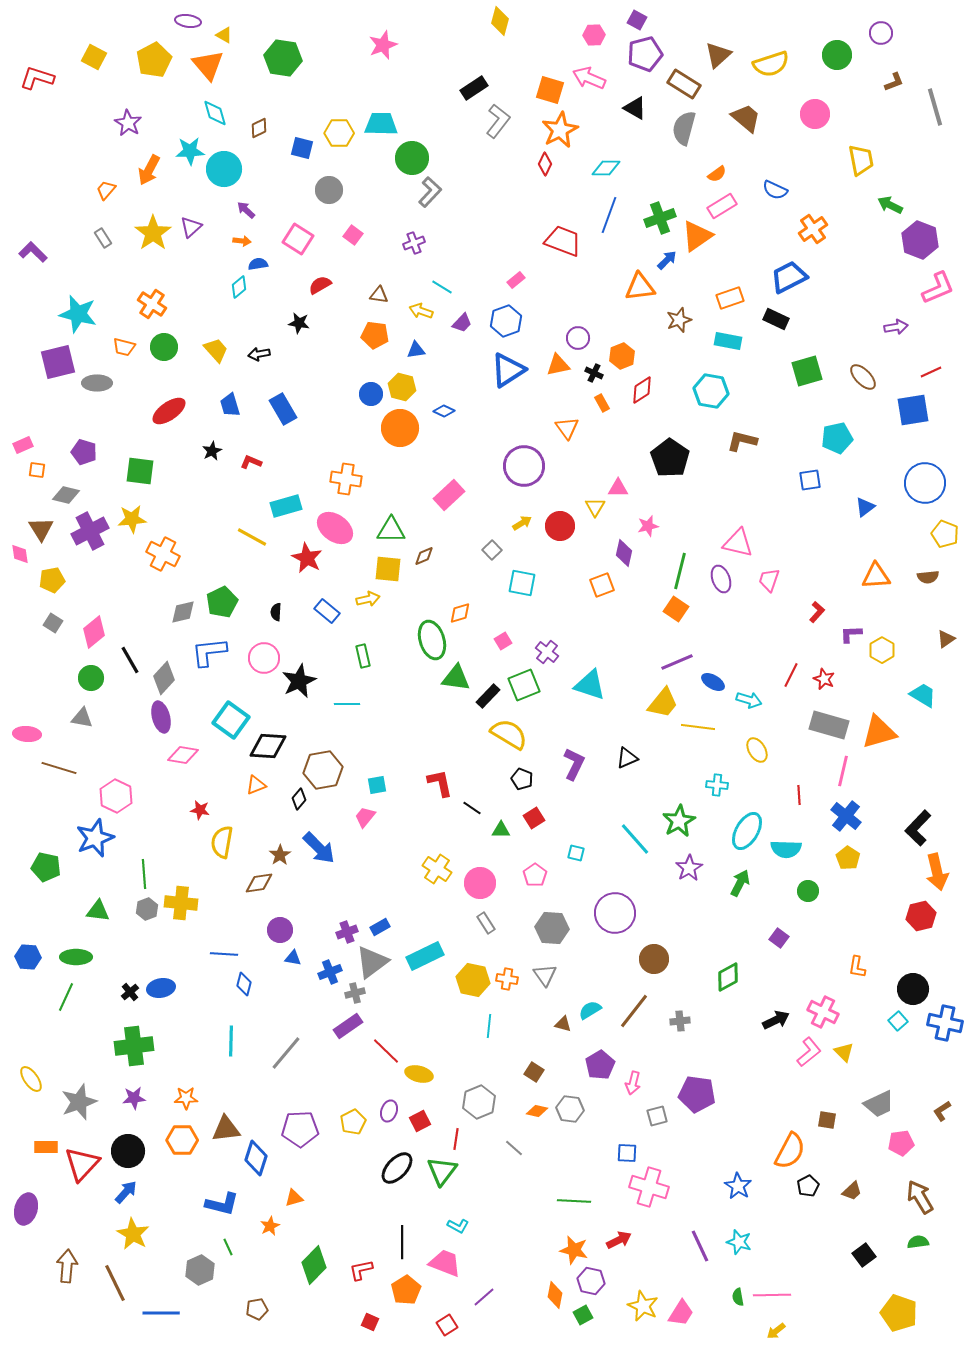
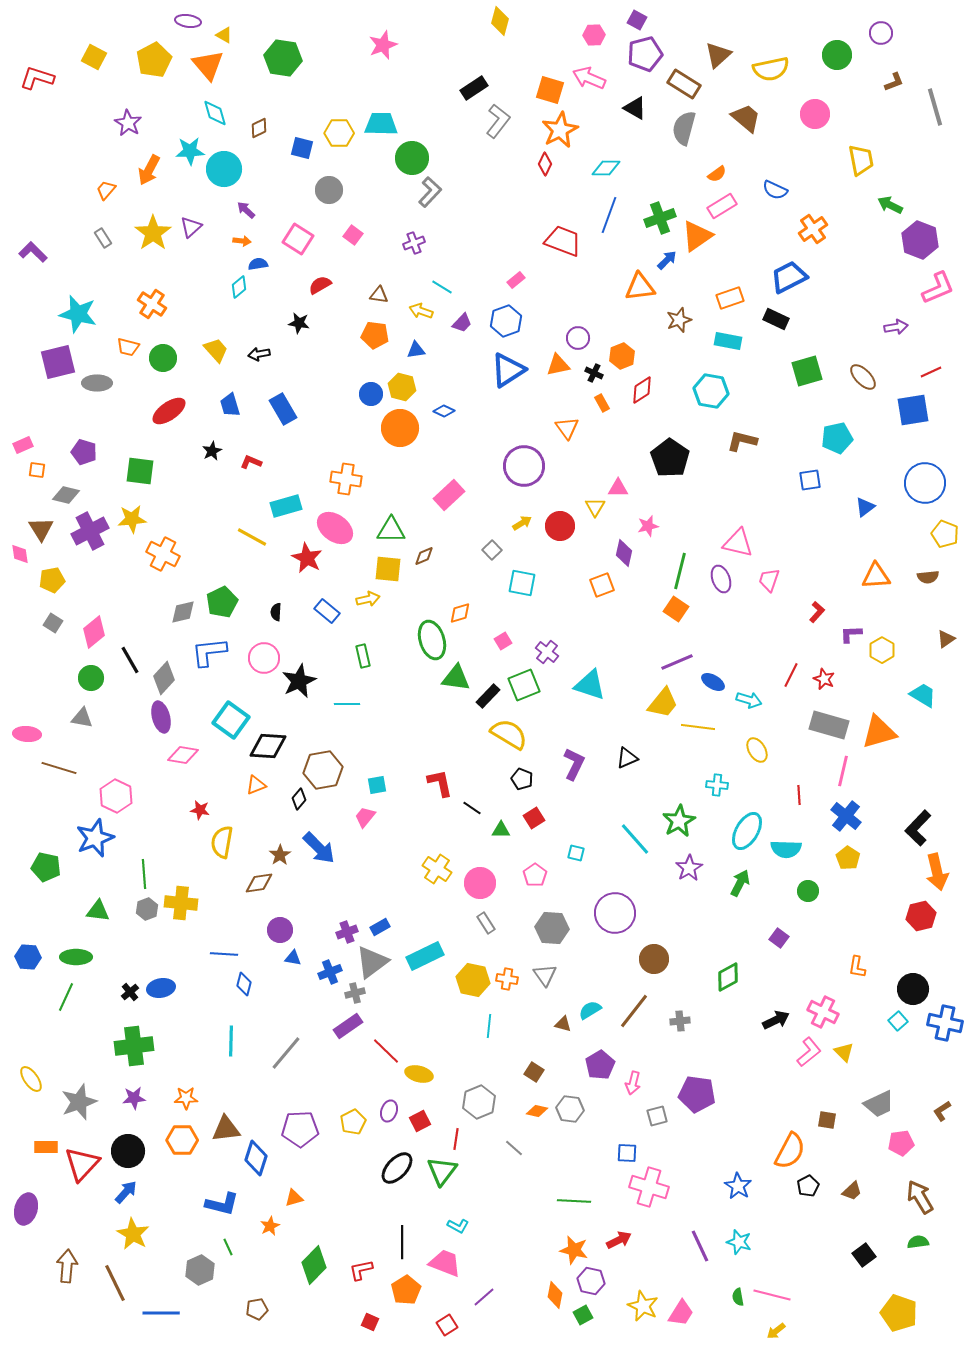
yellow semicircle at (771, 64): moved 5 px down; rotated 6 degrees clockwise
orange trapezoid at (124, 347): moved 4 px right
green circle at (164, 347): moved 1 px left, 11 px down
pink line at (772, 1295): rotated 15 degrees clockwise
